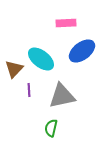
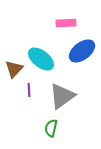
gray triangle: rotated 24 degrees counterclockwise
